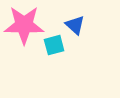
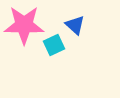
cyan square: rotated 10 degrees counterclockwise
